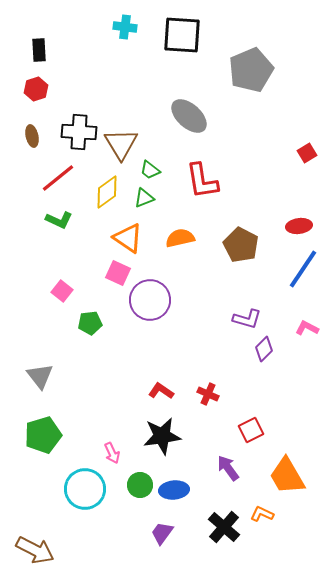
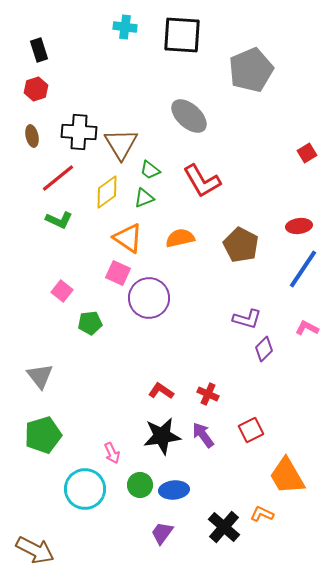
black rectangle at (39, 50): rotated 15 degrees counterclockwise
red L-shape at (202, 181): rotated 21 degrees counterclockwise
purple circle at (150, 300): moved 1 px left, 2 px up
purple arrow at (228, 468): moved 25 px left, 33 px up
